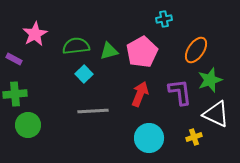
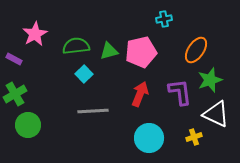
pink pentagon: moved 1 px left; rotated 16 degrees clockwise
green cross: rotated 25 degrees counterclockwise
